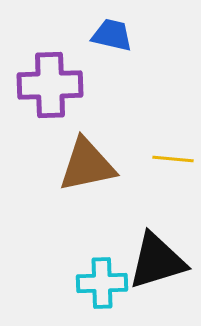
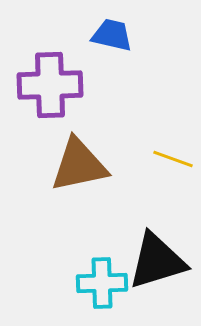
yellow line: rotated 15 degrees clockwise
brown triangle: moved 8 px left
